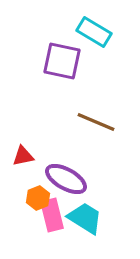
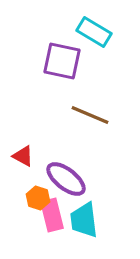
brown line: moved 6 px left, 7 px up
red triangle: rotated 40 degrees clockwise
purple ellipse: rotated 9 degrees clockwise
orange hexagon: rotated 20 degrees counterclockwise
cyan trapezoid: moved 1 px left, 2 px down; rotated 129 degrees counterclockwise
